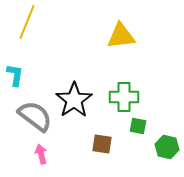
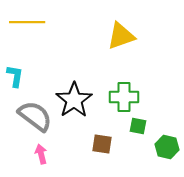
yellow line: rotated 68 degrees clockwise
yellow triangle: rotated 12 degrees counterclockwise
cyan L-shape: moved 1 px down
